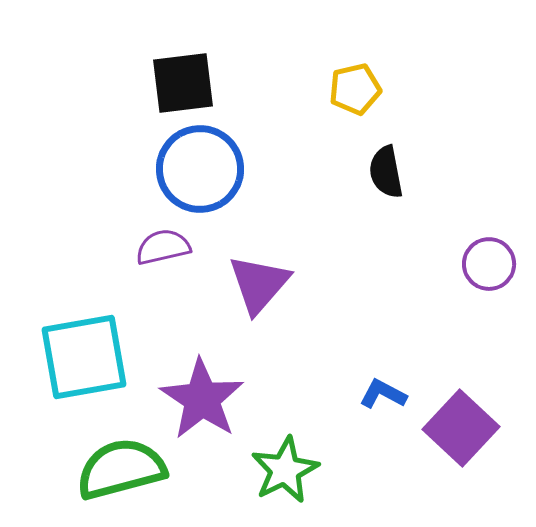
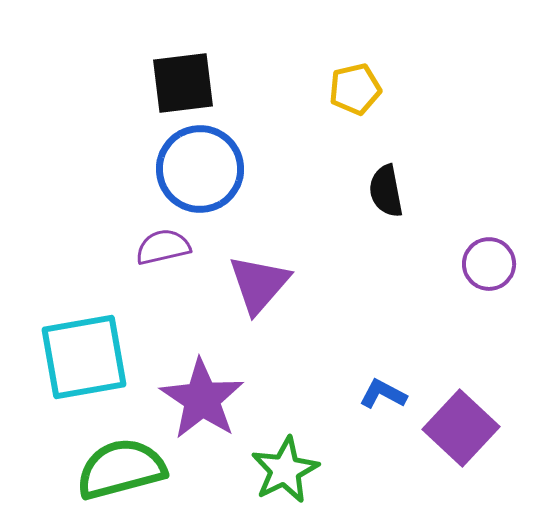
black semicircle: moved 19 px down
